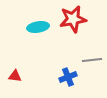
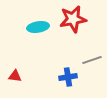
gray line: rotated 12 degrees counterclockwise
blue cross: rotated 12 degrees clockwise
